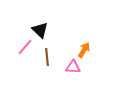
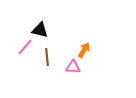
black triangle: rotated 30 degrees counterclockwise
